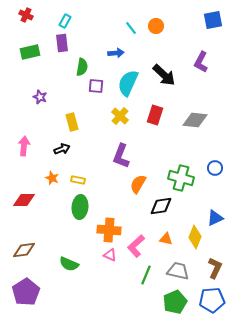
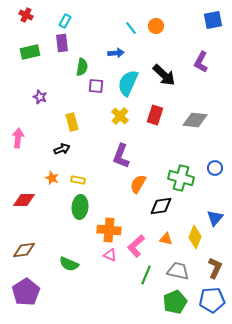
pink arrow at (24, 146): moved 6 px left, 8 px up
blue triangle at (215, 218): rotated 24 degrees counterclockwise
